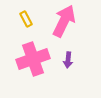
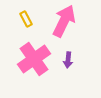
pink cross: moved 1 px right; rotated 16 degrees counterclockwise
